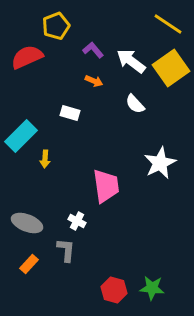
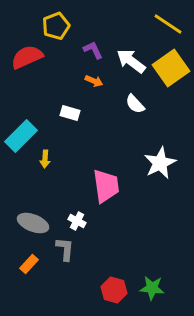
purple L-shape: rotated 15 degrees clockwise
gray ellipse: moved 6 px right
gray L-shape: moved 1 px left, 1 px up
